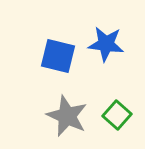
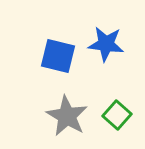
gray star: rotated 6 degrees clockwise
